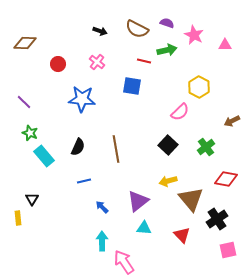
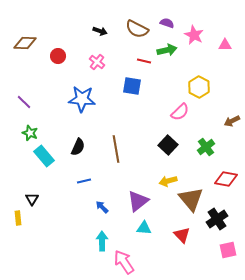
red circle: moved 8 px up
